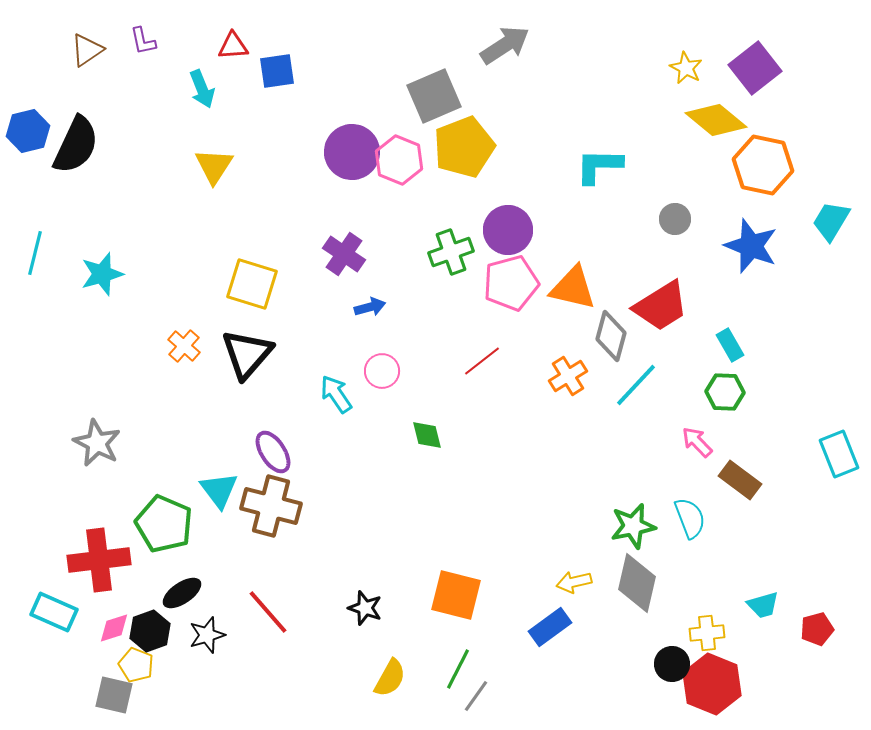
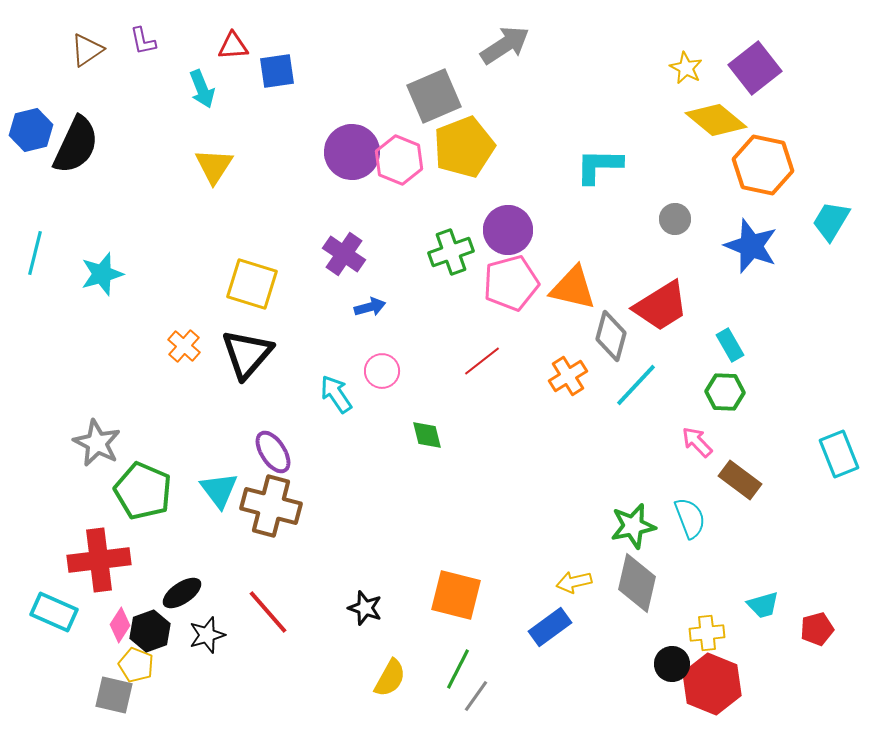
blue hexagon at (28, 131): moved 3 px right, 1 px up
green pentagon at (164, 524): moved 21 px left, 33 px up
pink diamond at (114, 628): moved 6 px right, 3 px up; rotated 40 degrees counterclockwise
